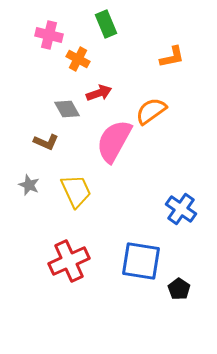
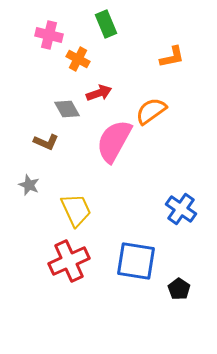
yellow trapezoid: moved 19 px down
blue square: moved 5 px left
